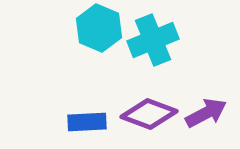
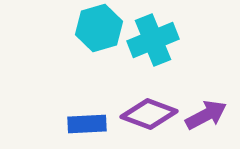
cyan hexagon: rotated 21 degrees clockwise
purple arrow: moved 2 px down
blue rectangle: moved 2 px down
